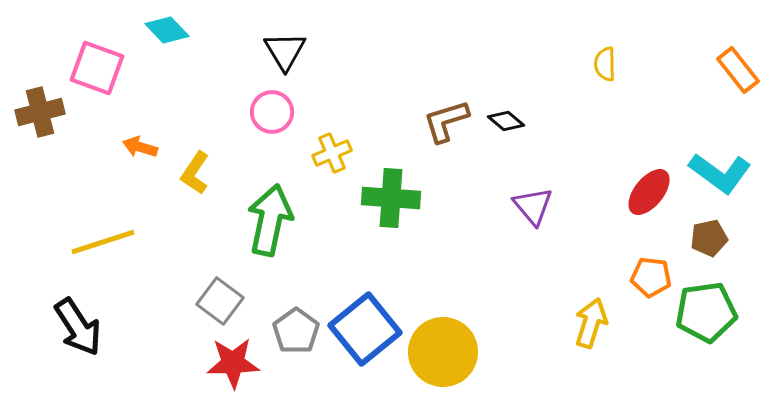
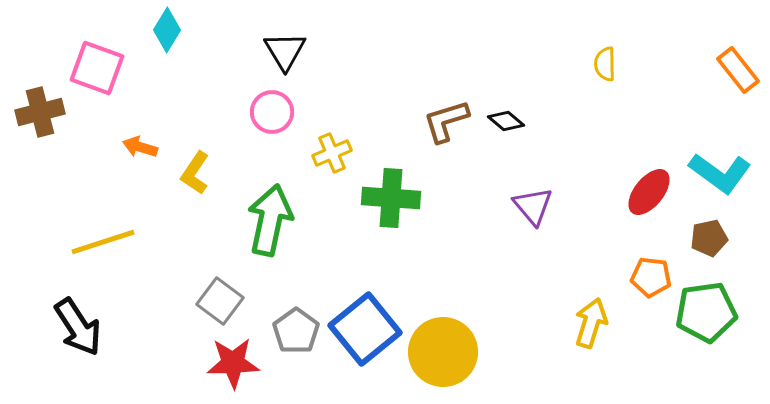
cyan diamond: rotated 75 degrees clockwise
